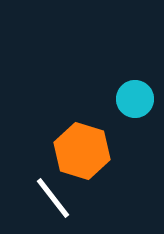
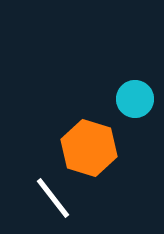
orange hexagon: moved 7 px right, 3 px up
